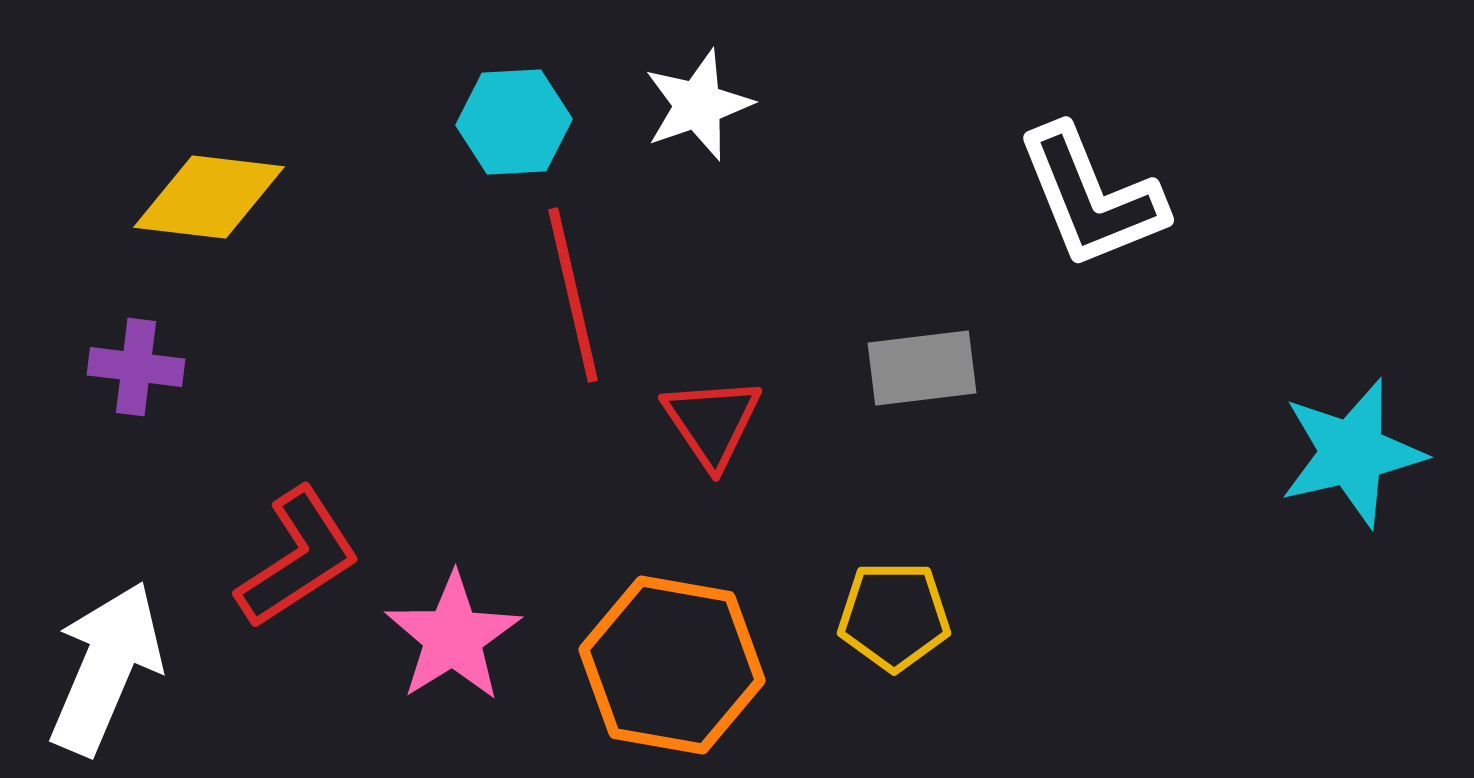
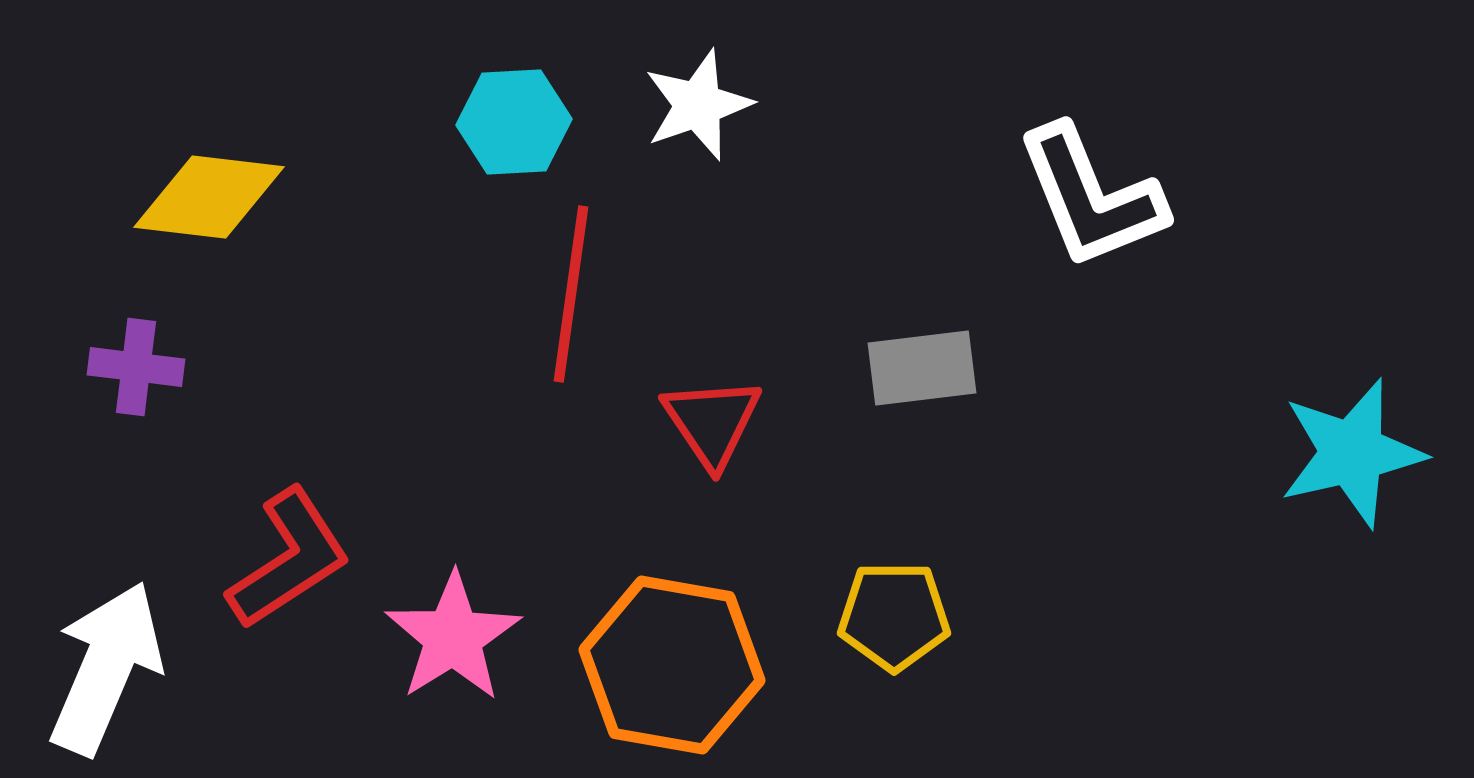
red line: moved 2 px left, 1 px up; rotated 21 degrees clockwise
red L-shape: moved 9 px left, 1 px down
